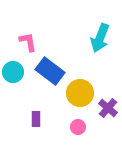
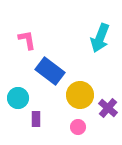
pink L-shape: moved 1 px left, 2 px up
cyan circle: moved 5 px right, 26 px down
yellow circle: moved 2 px down
